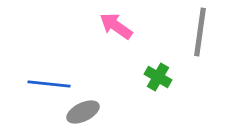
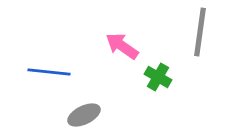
pink arrow: moved 6 px right, 20 px down
blue line: moved 12 px up
gray ellipse: moved 1 px right, 3 px down
